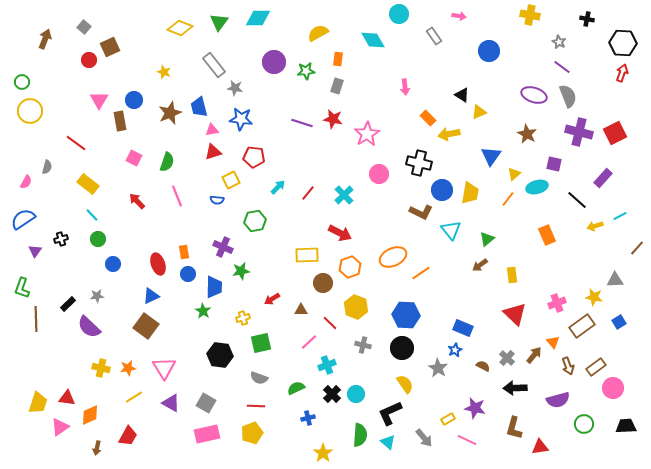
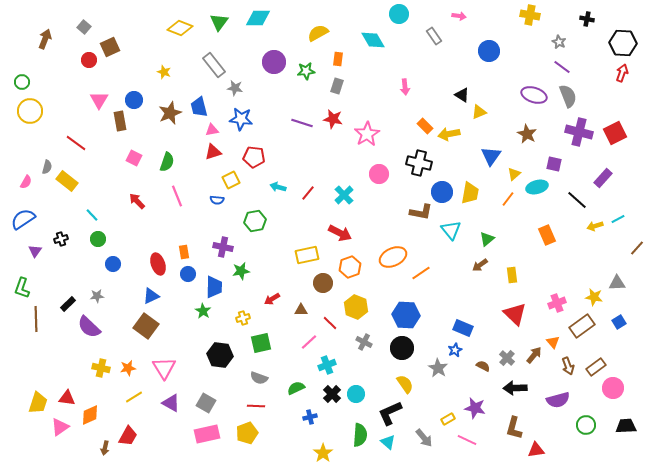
orange rectangle at (428, 118): moved 3 px left, 8 px down
yellow rectangle at (88, 184): moved 21 px left, 3 px up
cyan arrow at (278, 187): rotated 119 degrees counterclockwise
blue circle at (442, 190): moved 2 px down
brown L-shape at (421, 212): rotated 15 degrees counterclockwise
cyan line at (620, 216): moved 2 px left, 3 px down
purple cross at (223, 247): rotated 12 degrees counterclockwise
yellow rectangle at (307, 255): rotated 10 degrees counterclockwise
gray triangle at (615, 280): moved 2 px right, 3 px down
gray cross at (363, 345): moved 1 px right, 3 px up; rotated 14 degrees clockwise
blue cross at (308, 418): moved 2 px right, 1 px up
green circle at (584, 424): moved 2 px right, 1 px down
yellow pentagon at (252, 433): moved 5 px left
red triangle at (540, 447): moved 4 px left, 3 px down
brown arrow at (97, 448): moved 8 px right
